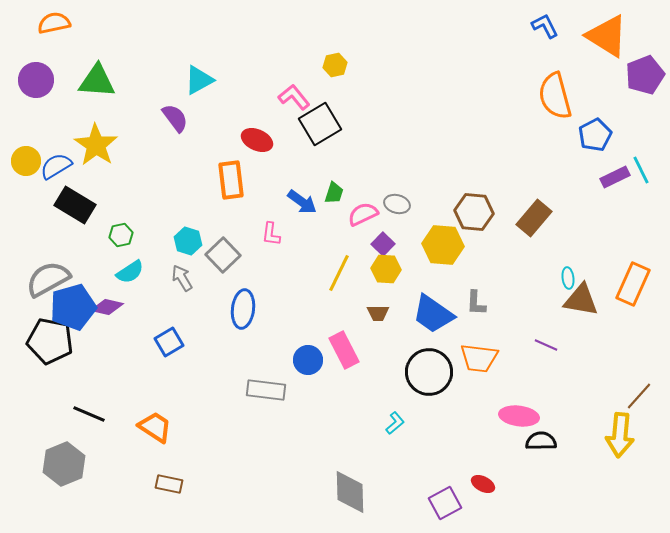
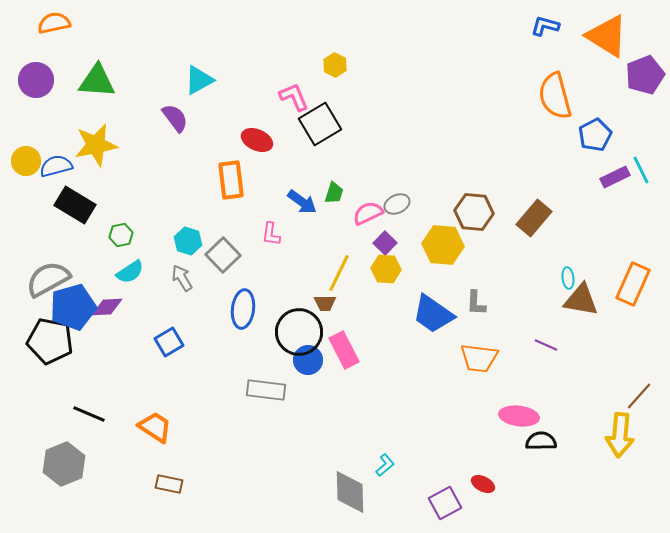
blue L-shape at (545, 26): rotated 48 degrees counterclockwise
yellow hexagon at (335, 65): rotated 20 degrees counterclockwise
pink L-shape at (294, 97): rotated 16 degrees clockwise
yellow star at (96, 145): rotated 27 degrees clockwise
blue semicircle at (56, 166): rotated 16 degrees clockwise
gray ellipse at (397, 204): rotated 40 degrees counterclockwise
pink semicircle at (363, 214): moved 5 px right, 1 px up
purple square at (383, 244): moved 2 px right, 1 px up
purple diamond at (107, 307): rotated 16 degrees counterclockwise
brown trapezoid at (378, 313): moved 53 px left, 10 px up
black circle at (429, 372): moved 130 px left, 40 px up
cyan L-shape at (395, 423): moved 10 px left, 42 px down
